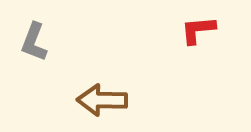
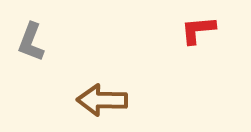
gray L-shape: moved 3 px left
